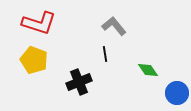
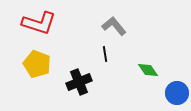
yellow pentagon: moved 3 px right, 4 px down
